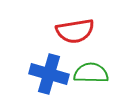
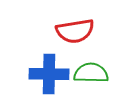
blue cross: rotated 15 degrees counterclockwise
